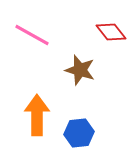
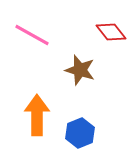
blue hexagon: moved 1 px right; rotated 16 degrees counterclockwise
